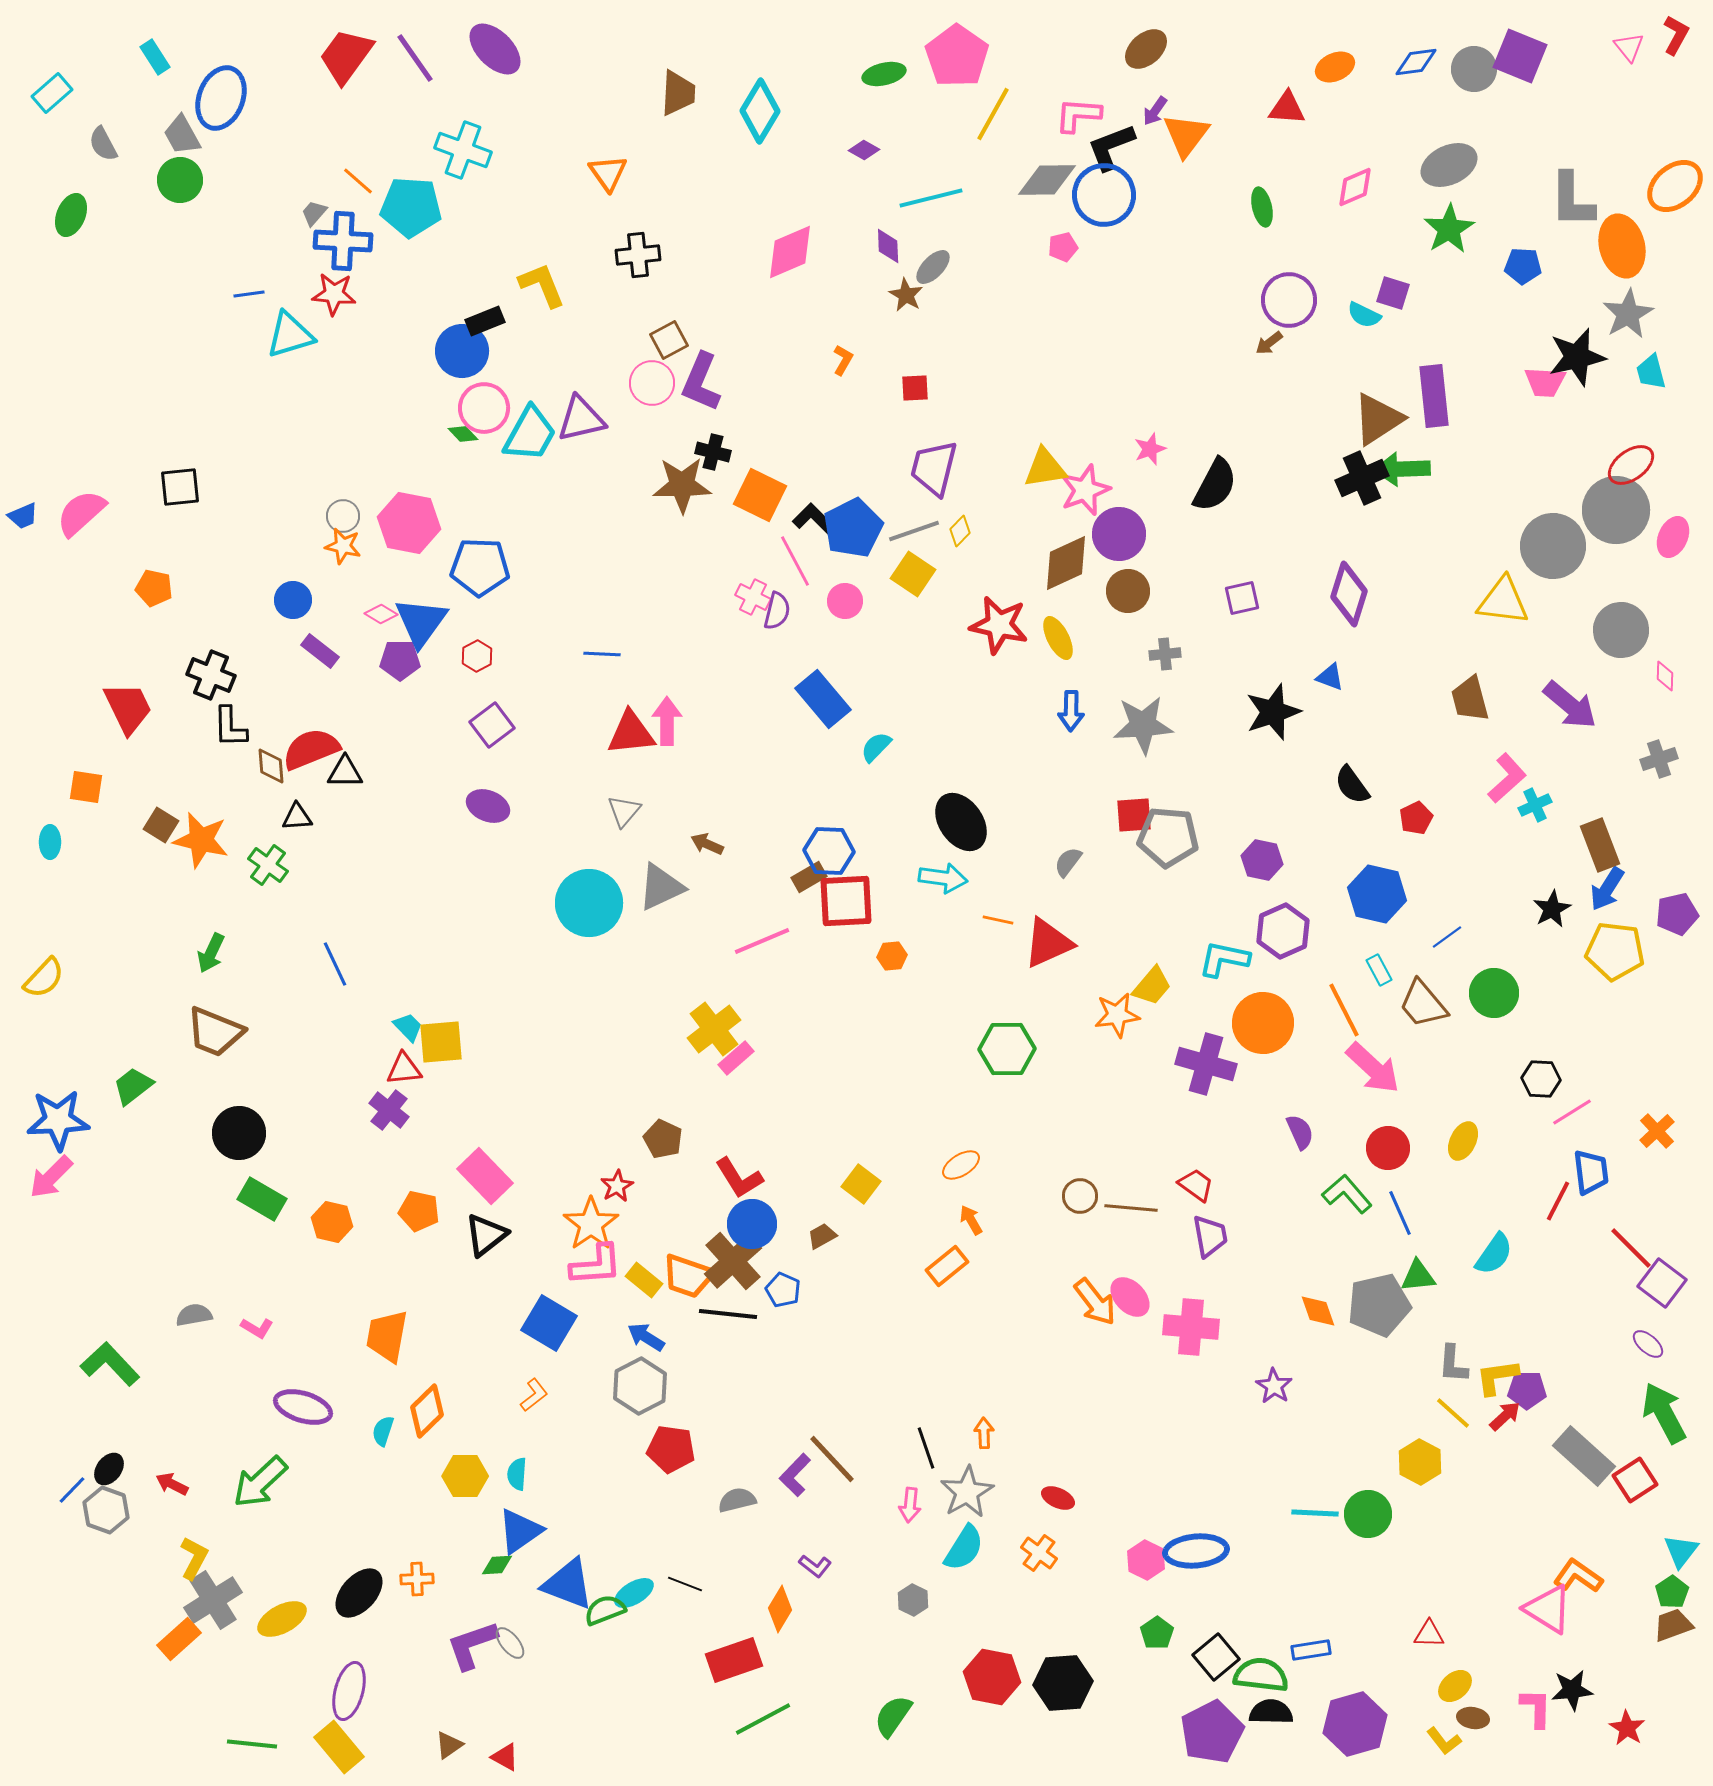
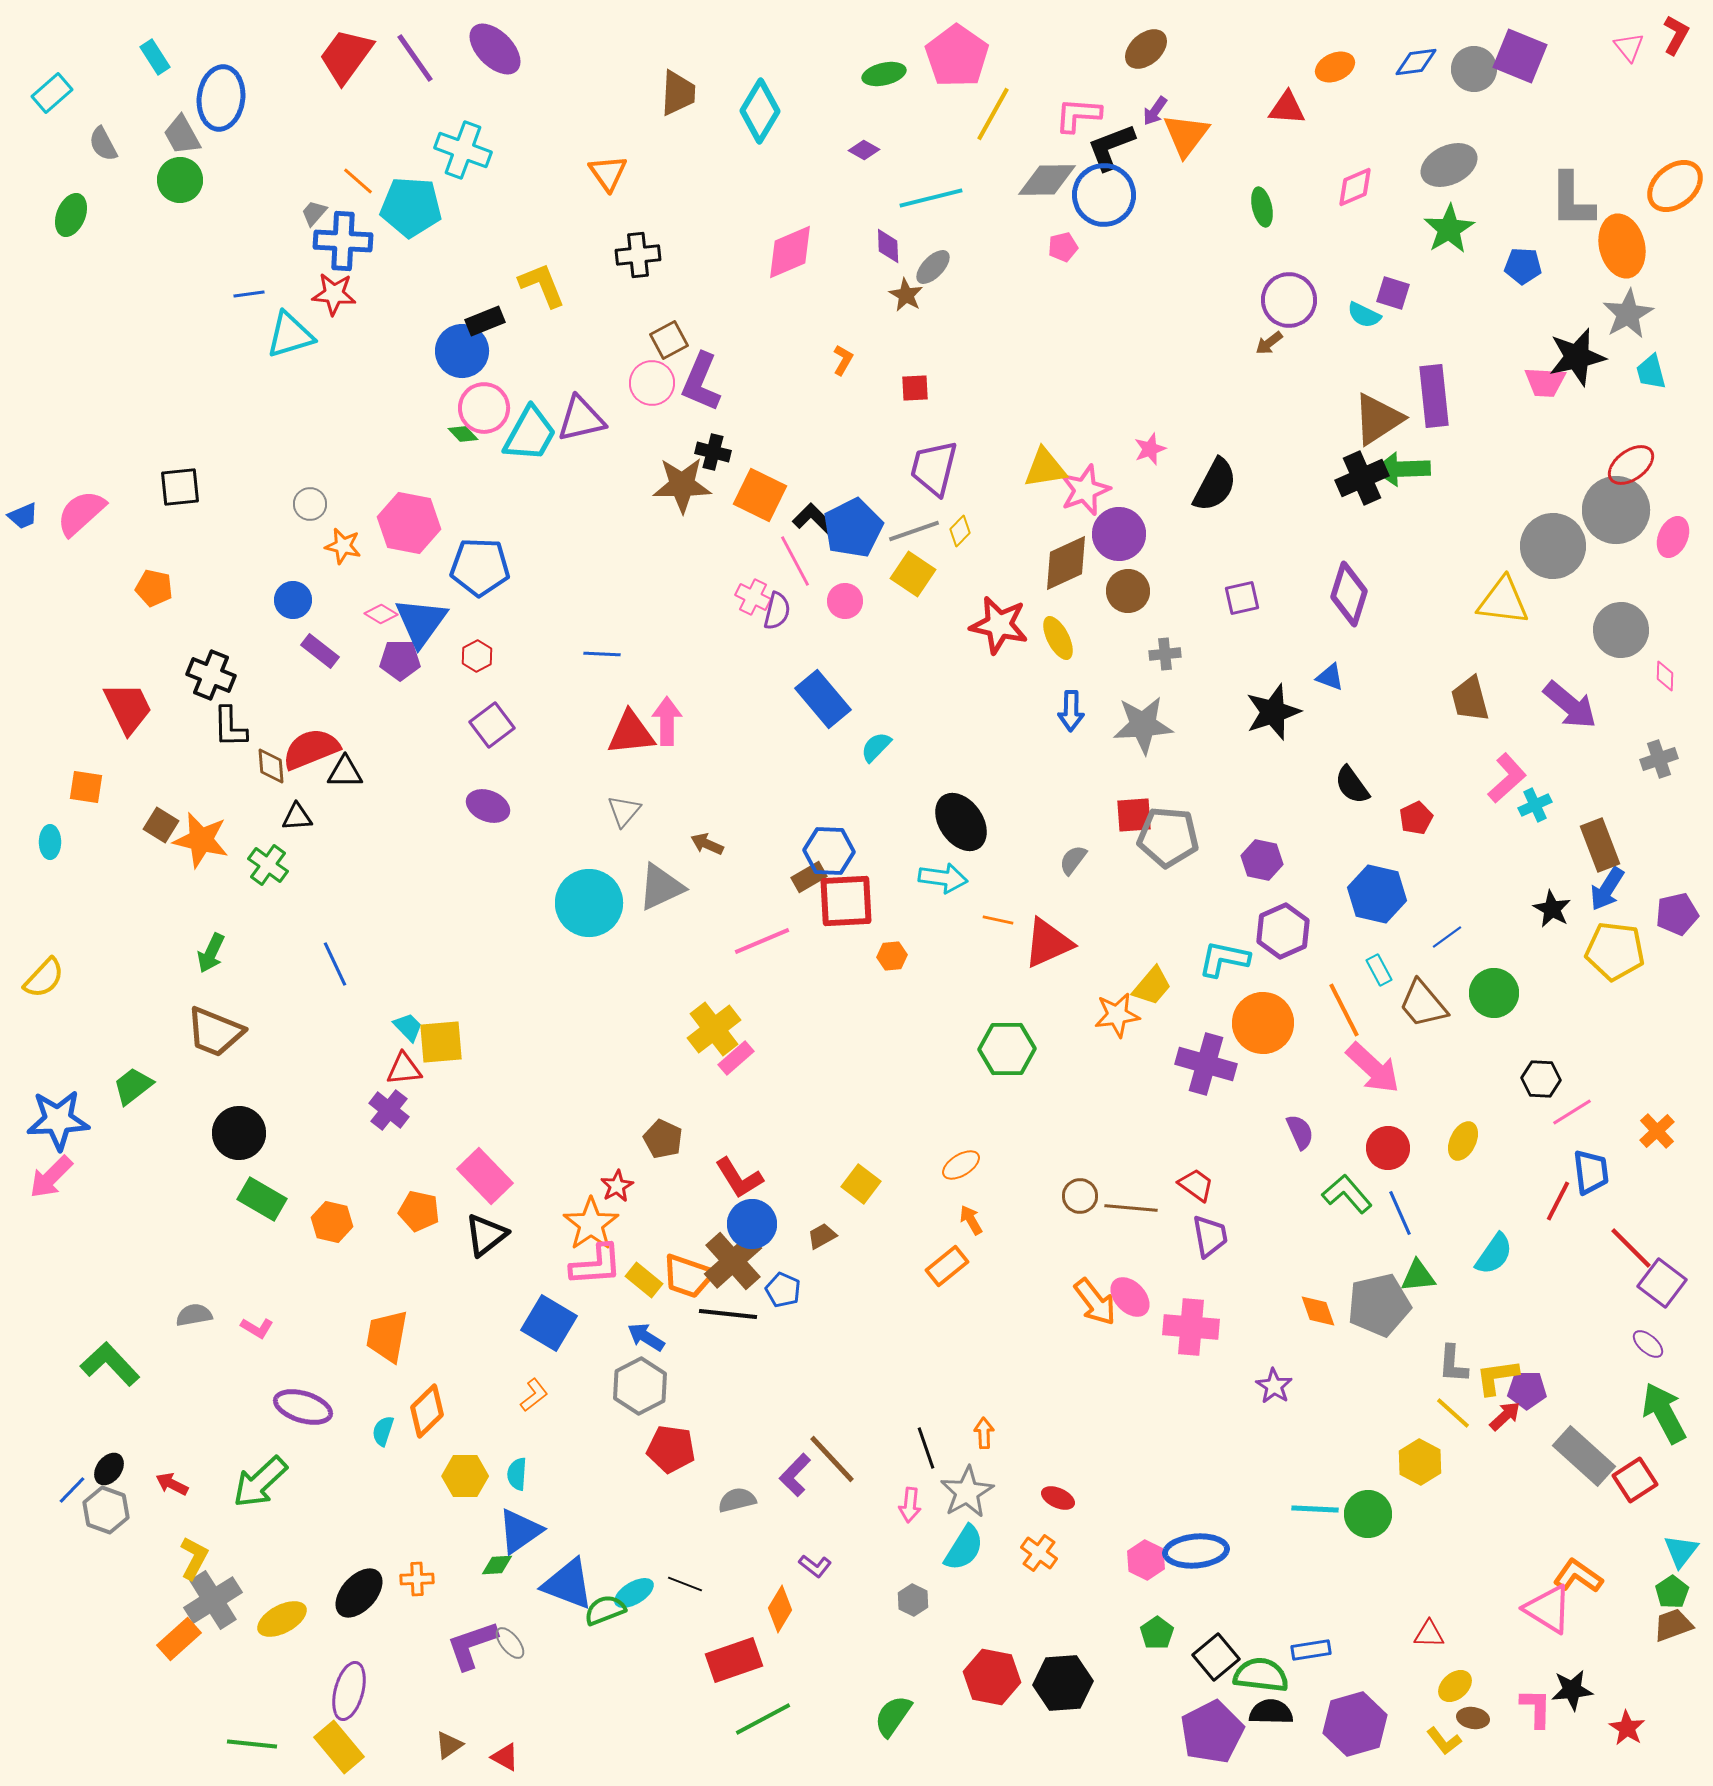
blue ellipse at (221, 98): rotated 14 degrees counterclockwise
gray circle at (343, 516): moved 33 px left, 12 px up
gray semicircle at (1068, 862): moved 5 px right, 2 px up
black star at (1552, 909): rotated 15 degrees counterclockwise
cyan line at (1315, 1513): moved 4 px up
